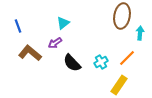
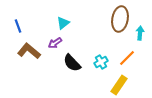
brown ellipse: moved 2 px left, 3 px down
brown L-shape: moved 1 px left, 2 px up
